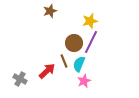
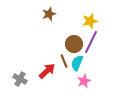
brown star: moved 1 px left, 3 px down
brown circle: moved 1 px down
cyan semicircle: moved 2 px left, 1 px up
